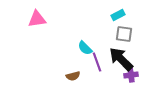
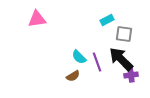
cyan rectangle: moved 11 px left, 5 px down
cyan semicircle: moved 6 px left, 9 px down
brown semicircle: rotated 16 degrees counterclockwise
